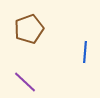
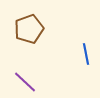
blue line: moved 1 px right, 2 px down; rotated 15 degrees counterclockwise
